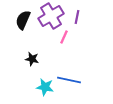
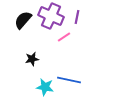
purple cross: rotated 35 degrees counterclockwise
black semicircle: rotated 18 degrees clockwise
pink line: rotated 32 degrees clockwise
black star: rotated 24 degrees counterclockwise
